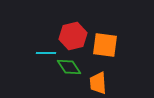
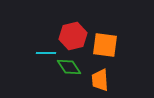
orange trapezoid: moved 2 px right, 3 px up
